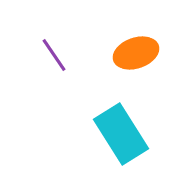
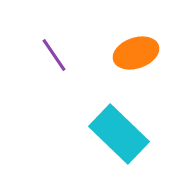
cyan rectangle: moved 2 px left; rotated 14 degrees counterclockwise
